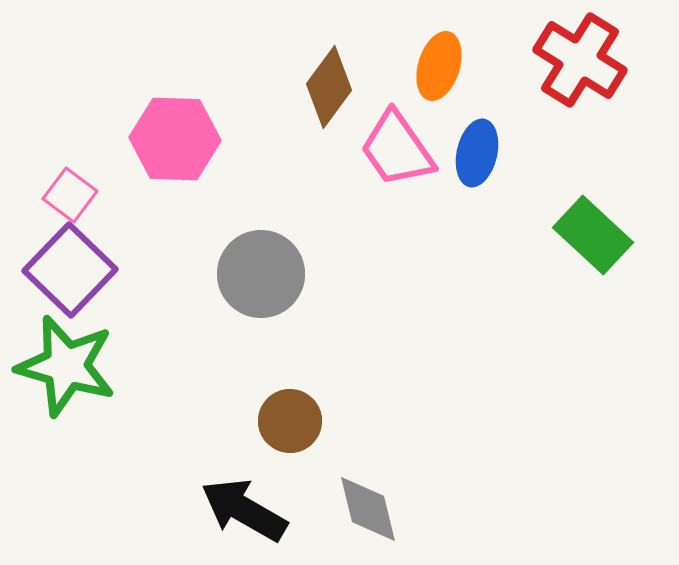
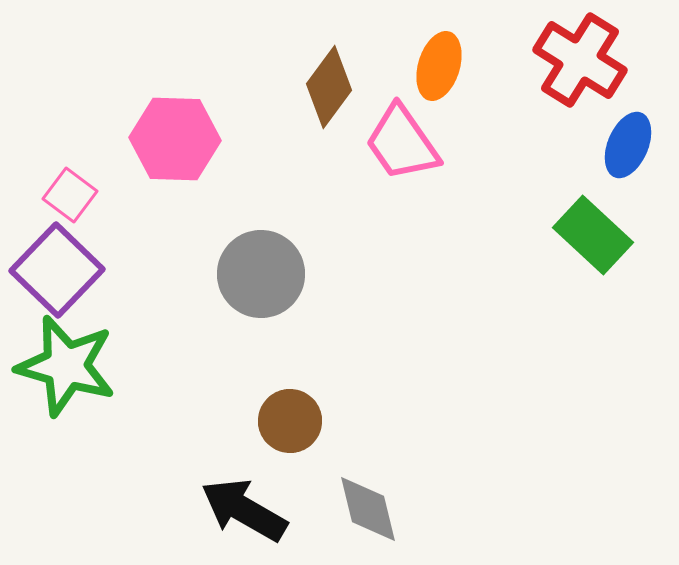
pink trapezoid: moved 5 px right, 6 px up
blue ellipse: moved 151 px right, 8 px up; rotated 10 degrees clockwise
purple square: moved 13 px left
